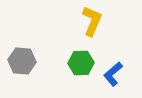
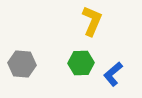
gray hexagon: moved 3 px down
